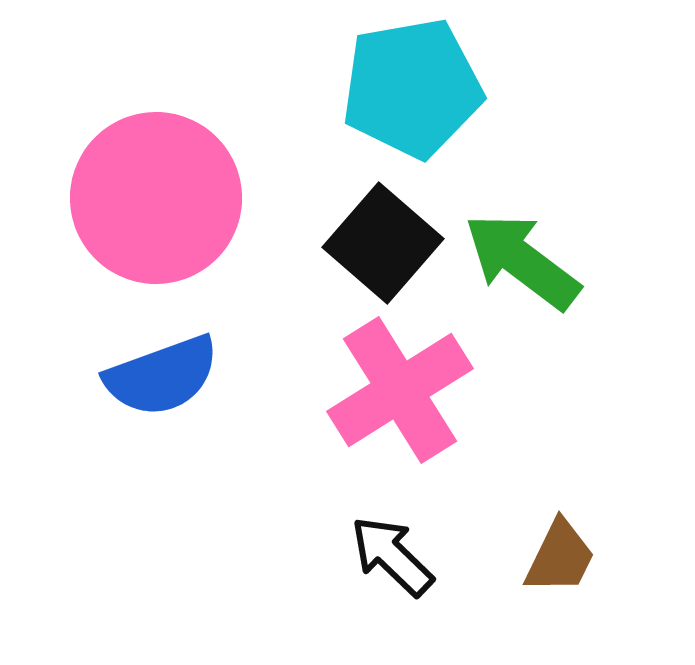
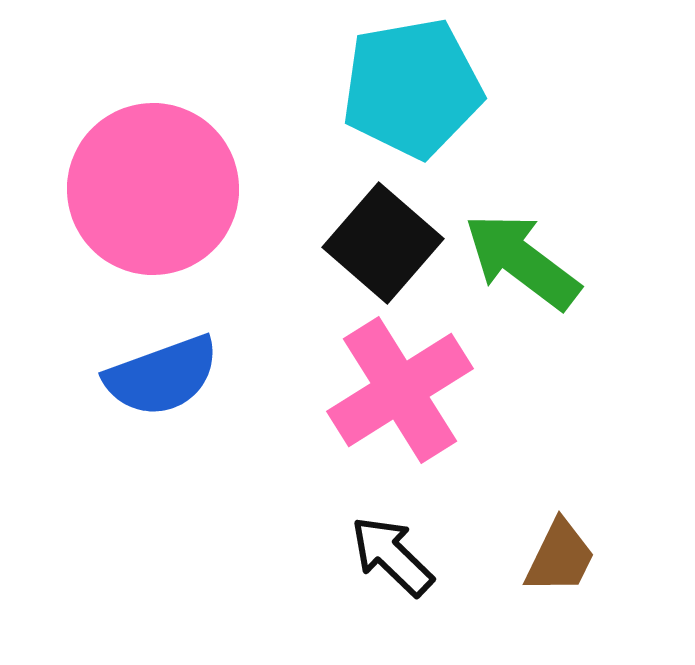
pink circle: moved 3 px left, 9 px up
